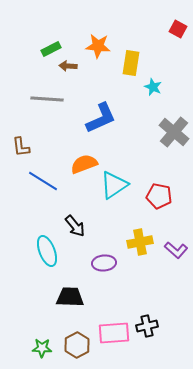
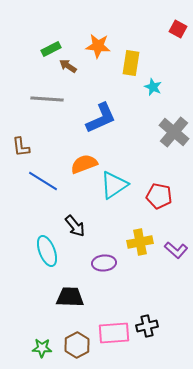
brown arrow: rotated 30 degrees clockwise
